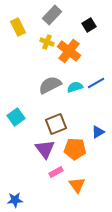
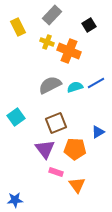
orange cross: rotated 15 degrees counterclockwise
brown square: moved 1 px up
pink rectangle: rotated 48 degrees clockwise
